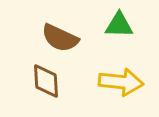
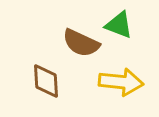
green triangle: rotated 20 degrees clockwise
brown semicircle: moved 21 px right, 5 px down
